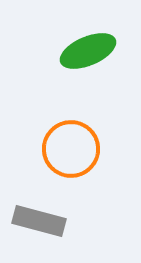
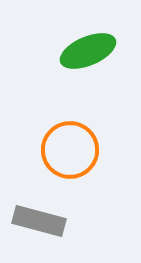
orange circle: moved 1 px left, 1 px down
